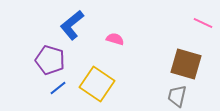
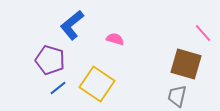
pink line: moved 10 px down; rotated 24 degrees clockwise
